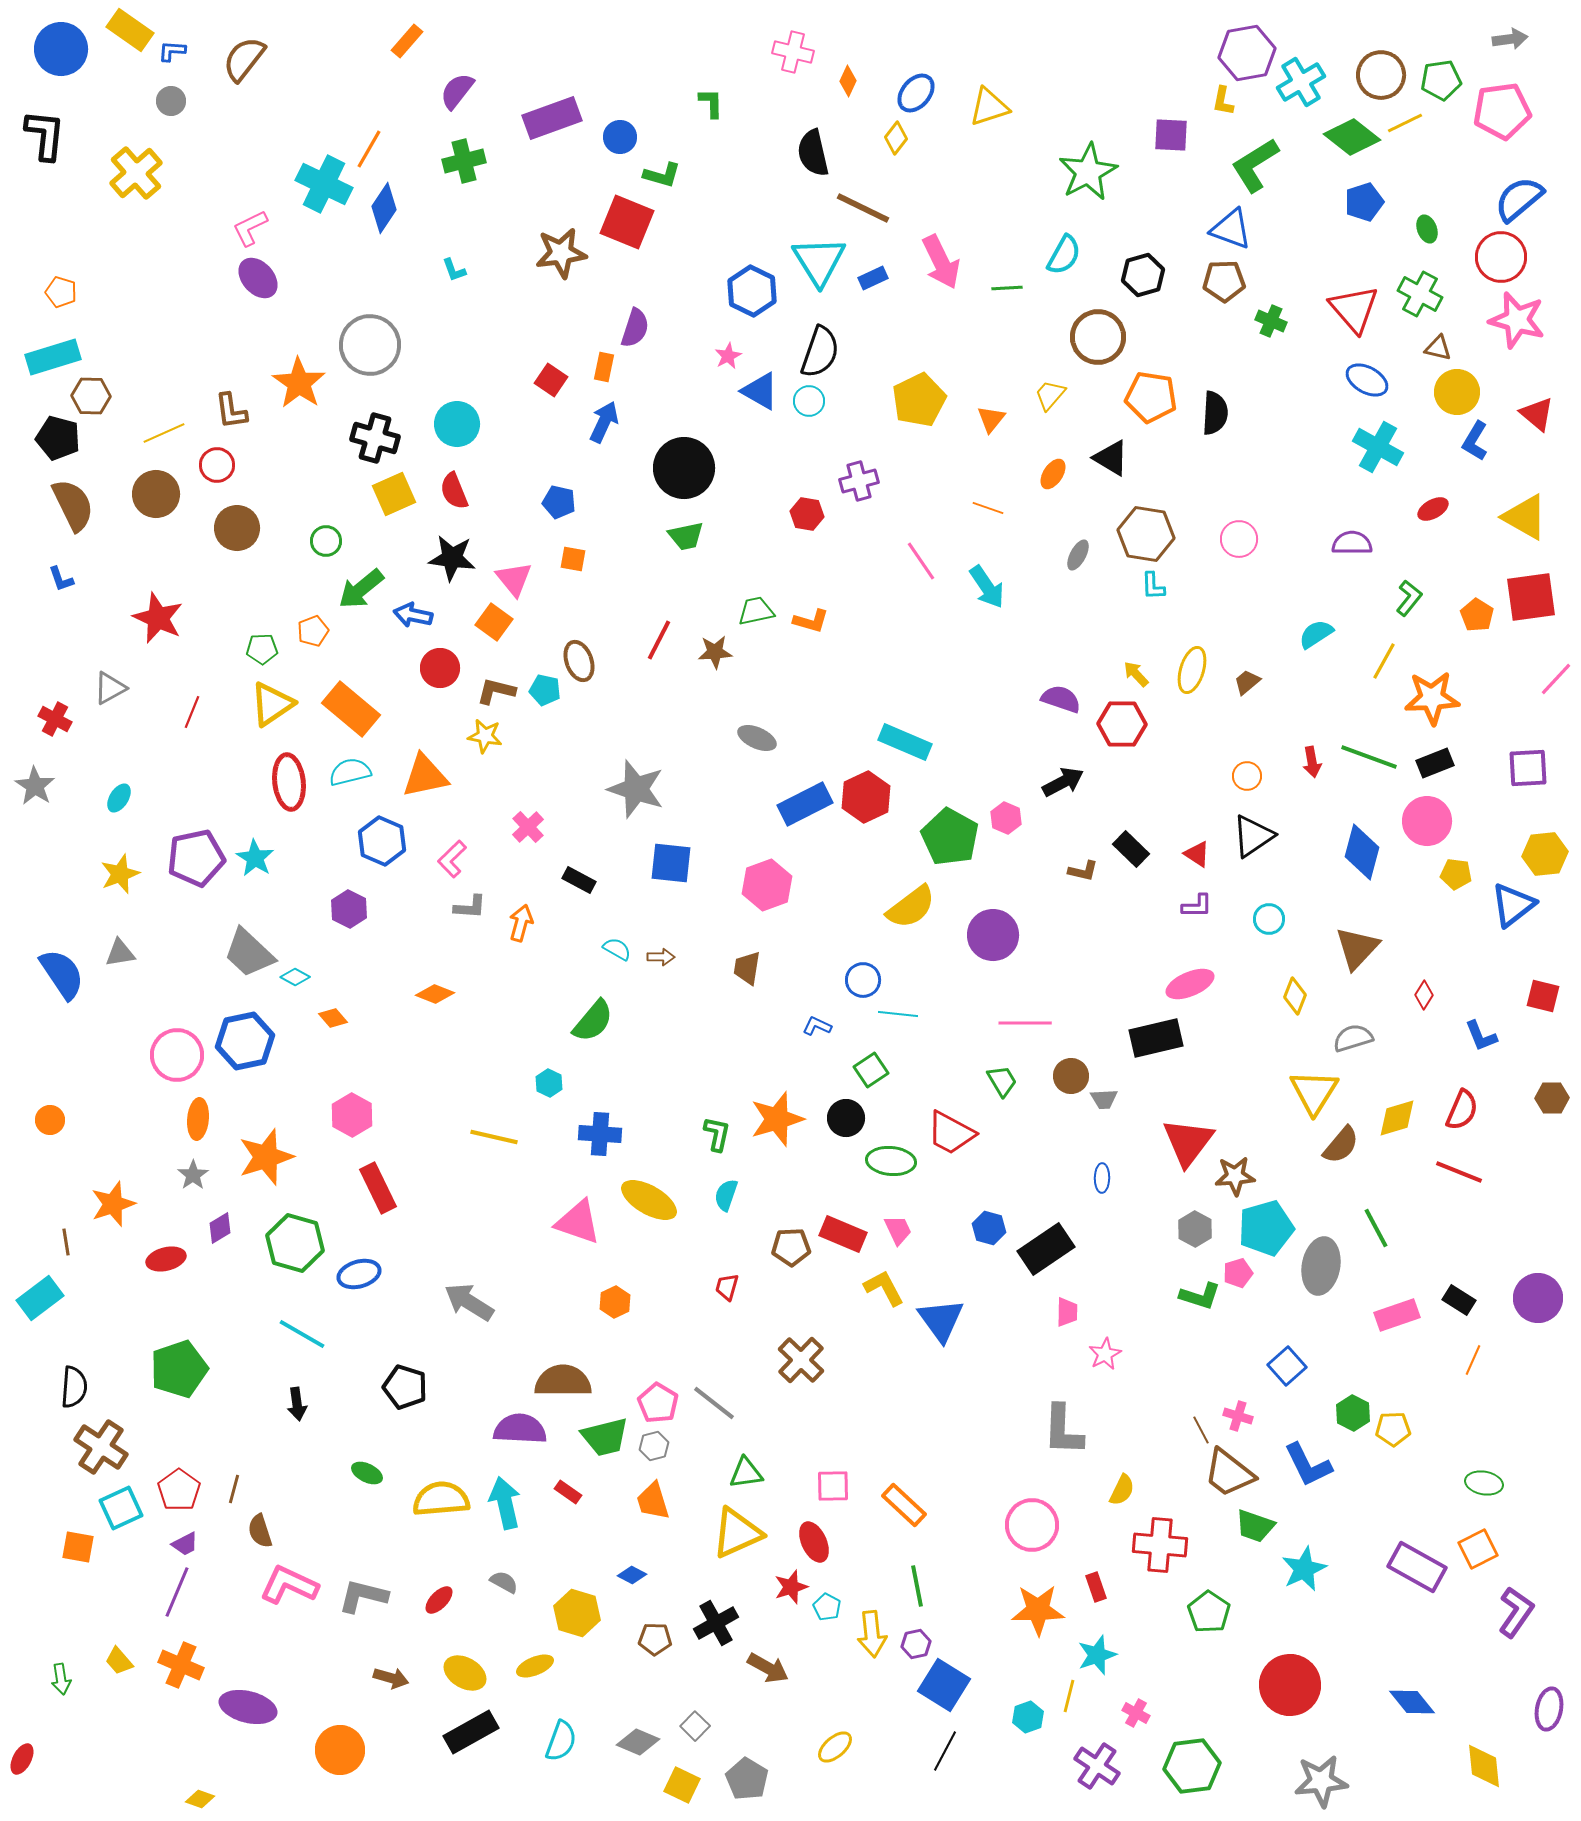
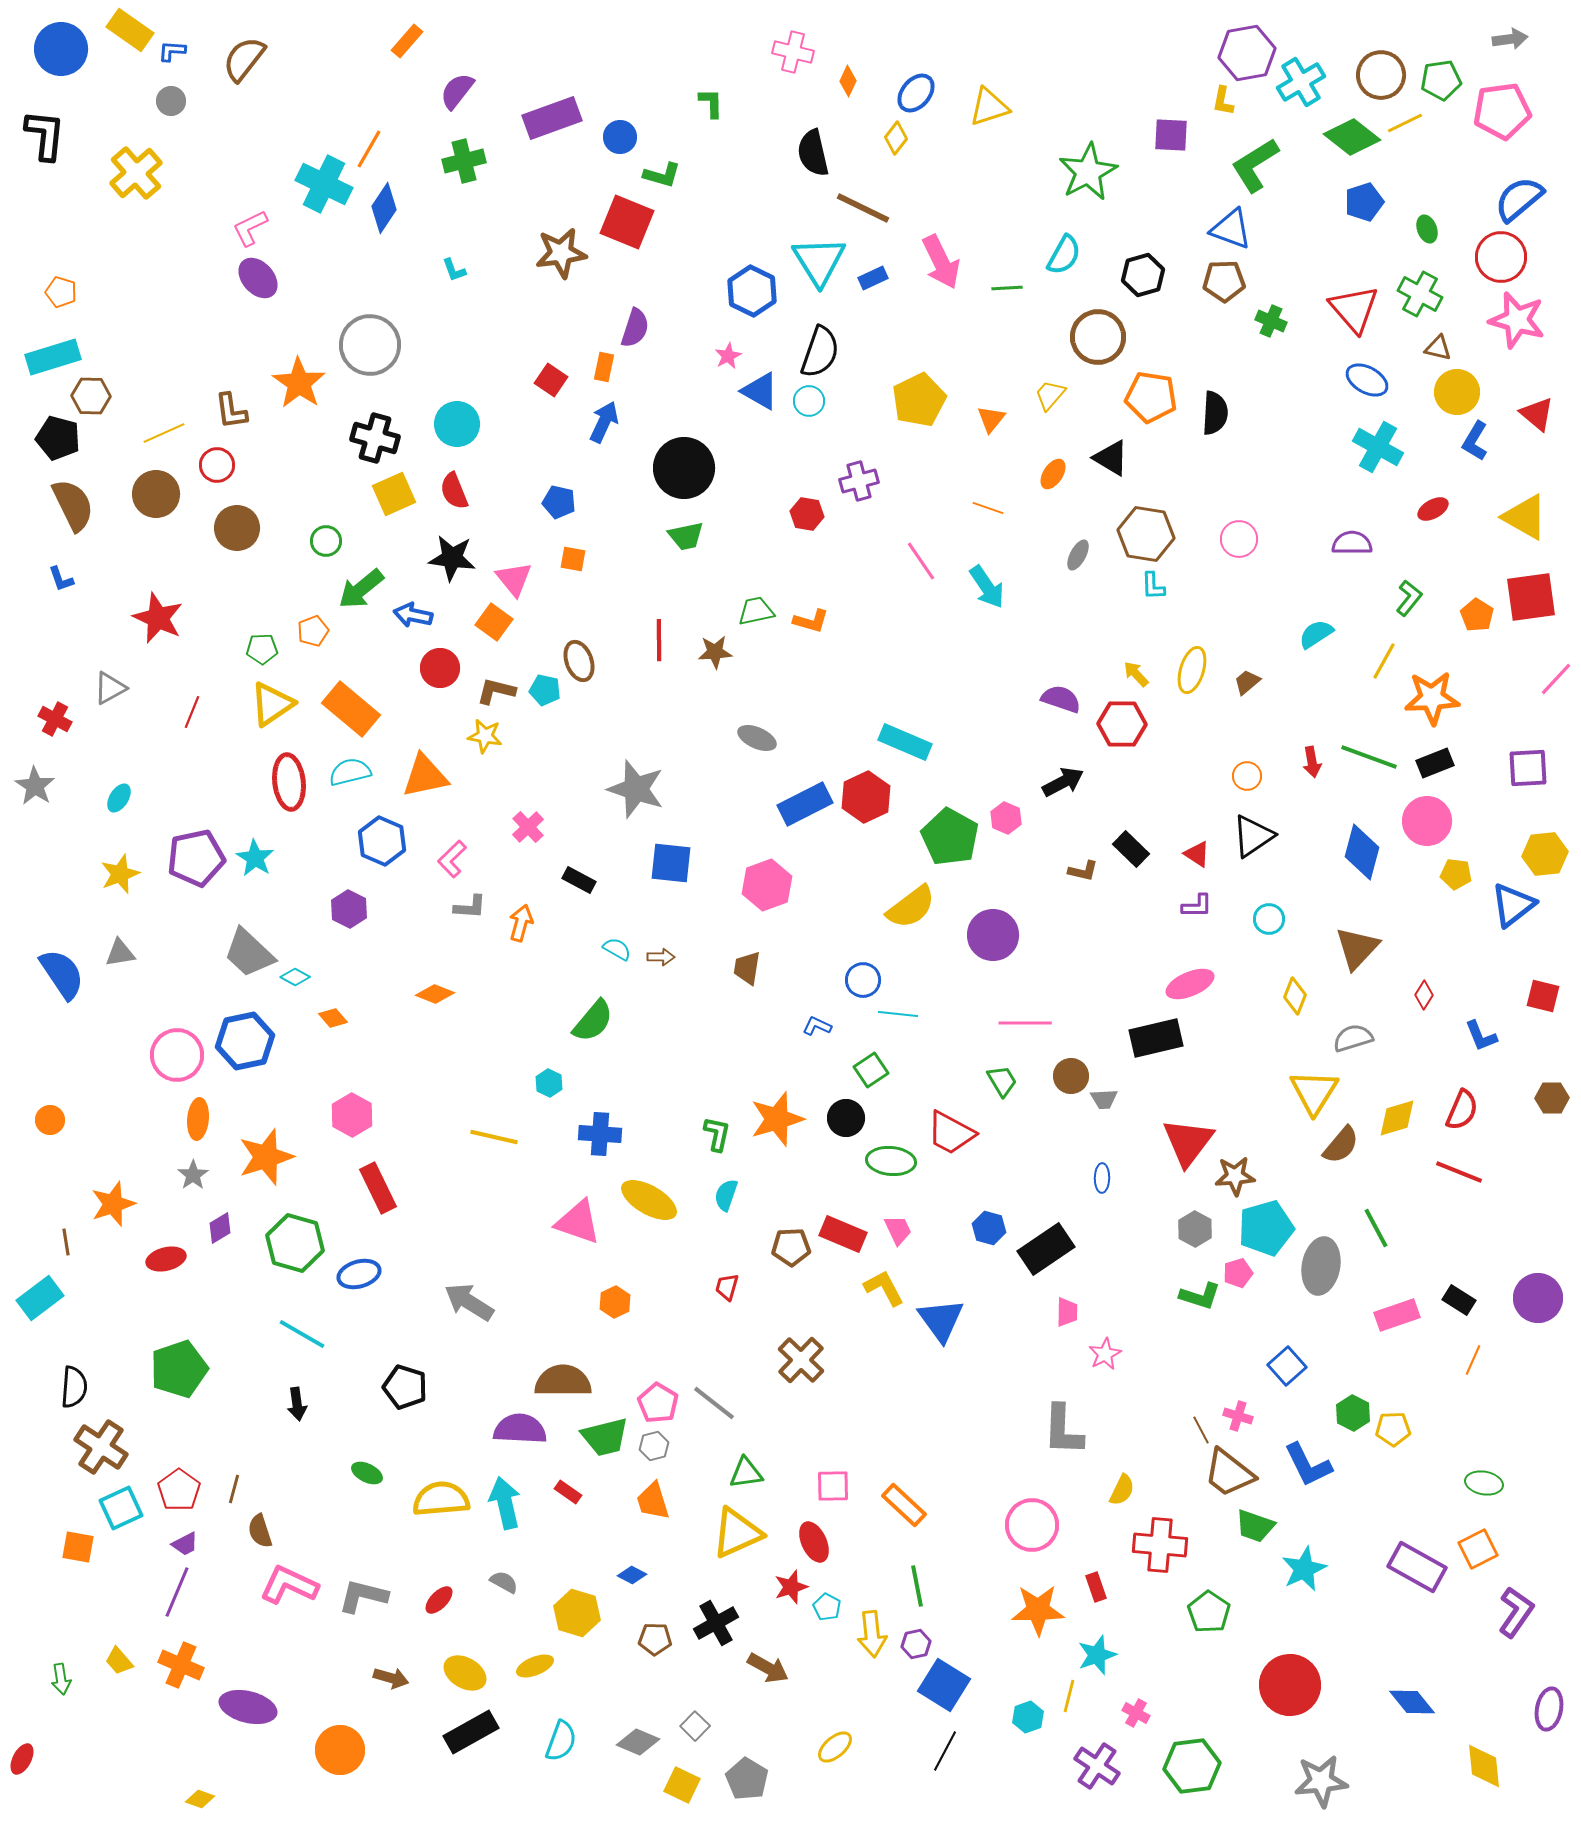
red line at (659, 640): rotated 27 degrees counterclockwise
